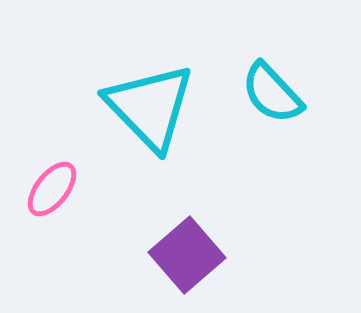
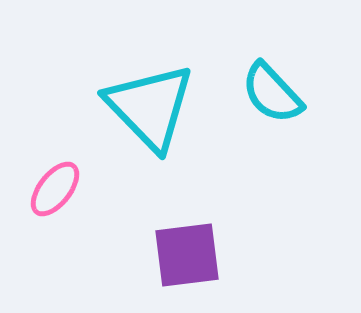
pink ellipse: moved 3 px right
purple square: rotated 34 degrees clockwise
